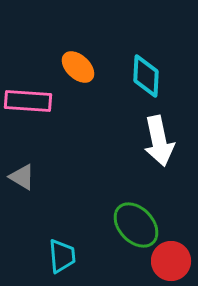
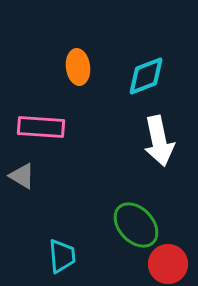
orange ellipse: rotated 40 degrees clockwise
cyan diamond: rotated 66 degrees clockwise
pink rectangle: moved 13 px right, 26 px down
gray triangle: moved 1 px up
red circle: moved 3 px left, 3 px down
